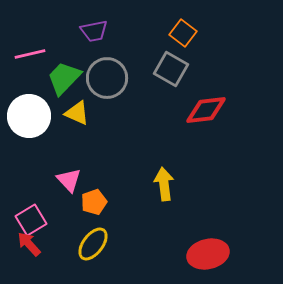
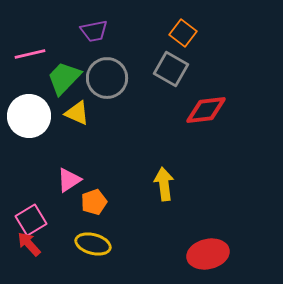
pink triangle: rotated 40 degrees clockwise
yellow ellipse: rotated 68 degrees clockwise
